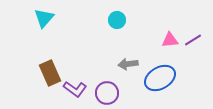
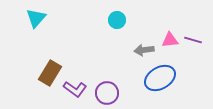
cyan triangle: moved 8 px left
purple line: rotated 48 degrees clockwise
gray arrow: moved 16 px right, 14 px up
brown rectangle: rotated 55 degrees clockwise
